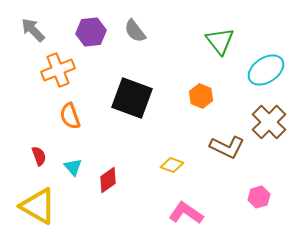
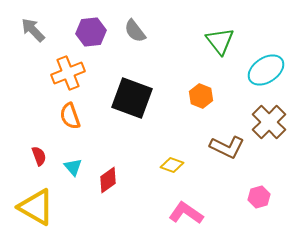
orange cross: moved 10 px right, 3 px down
yellow triangle: moved 2 px left, 1 px down
